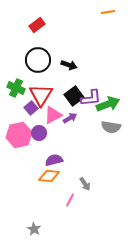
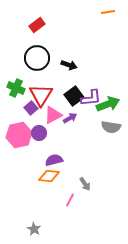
black circle: moved 1 px left, 2 px up
